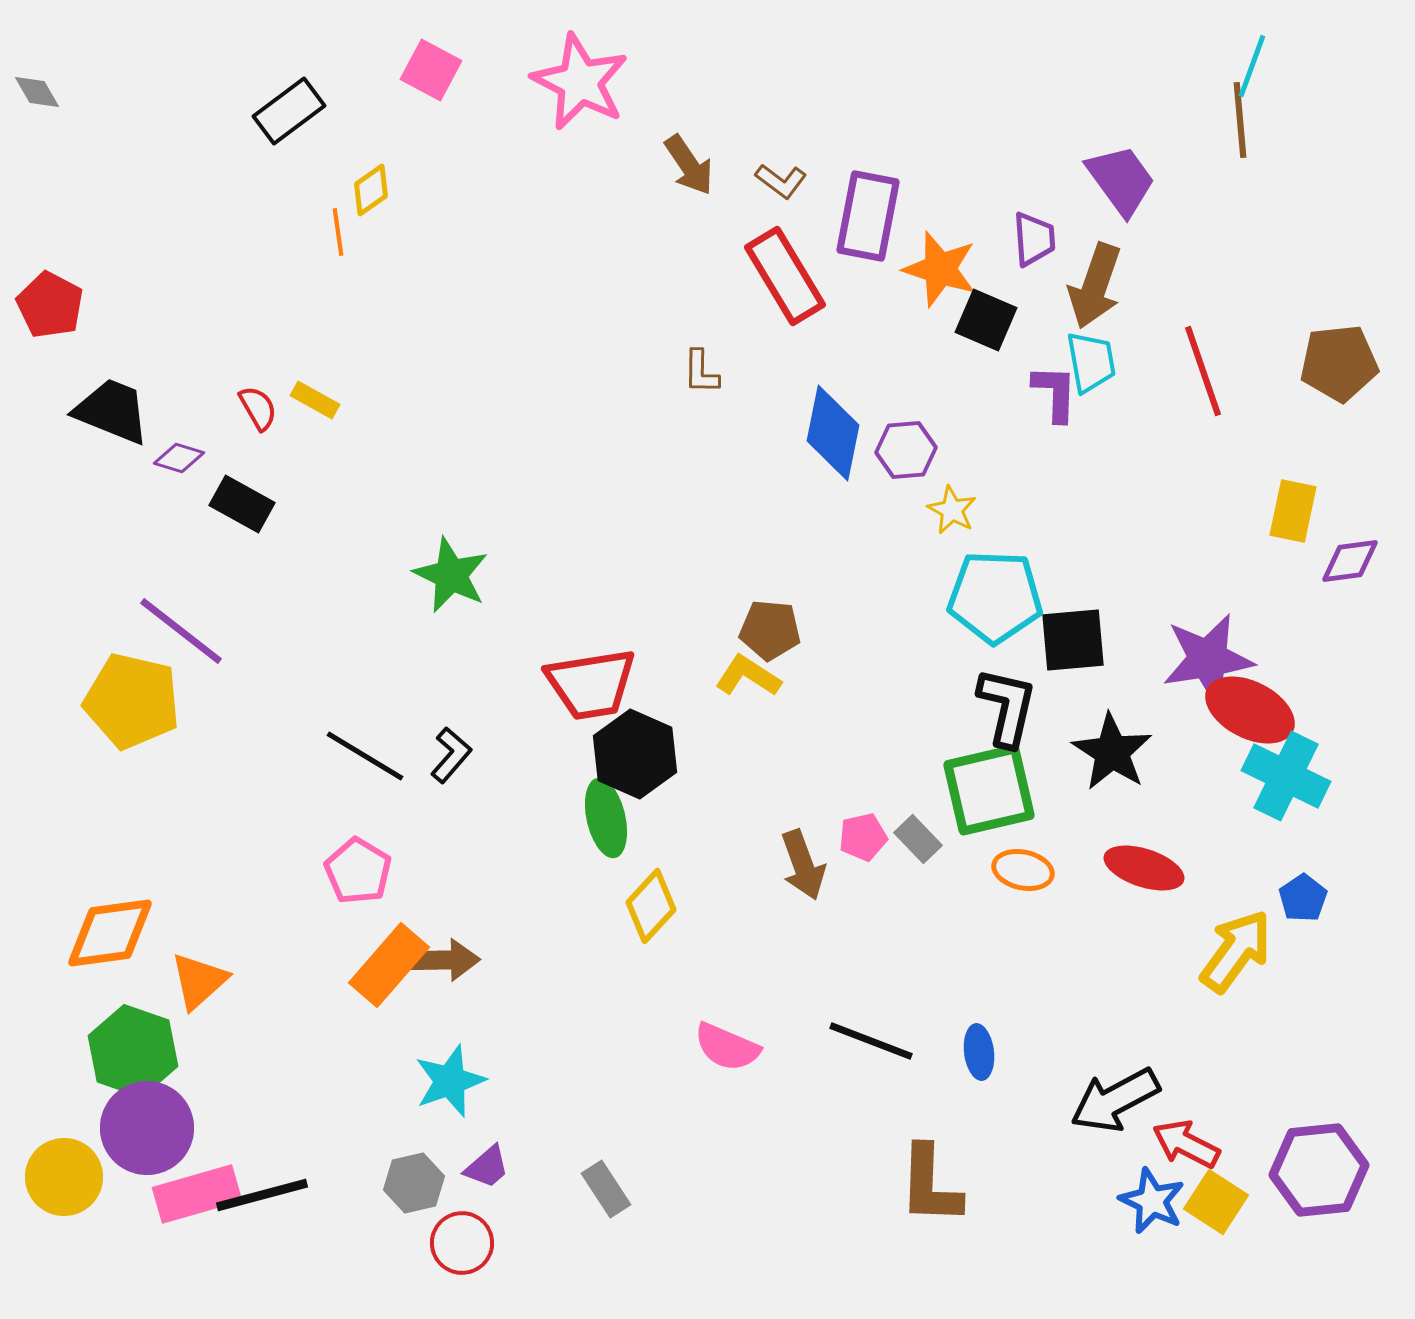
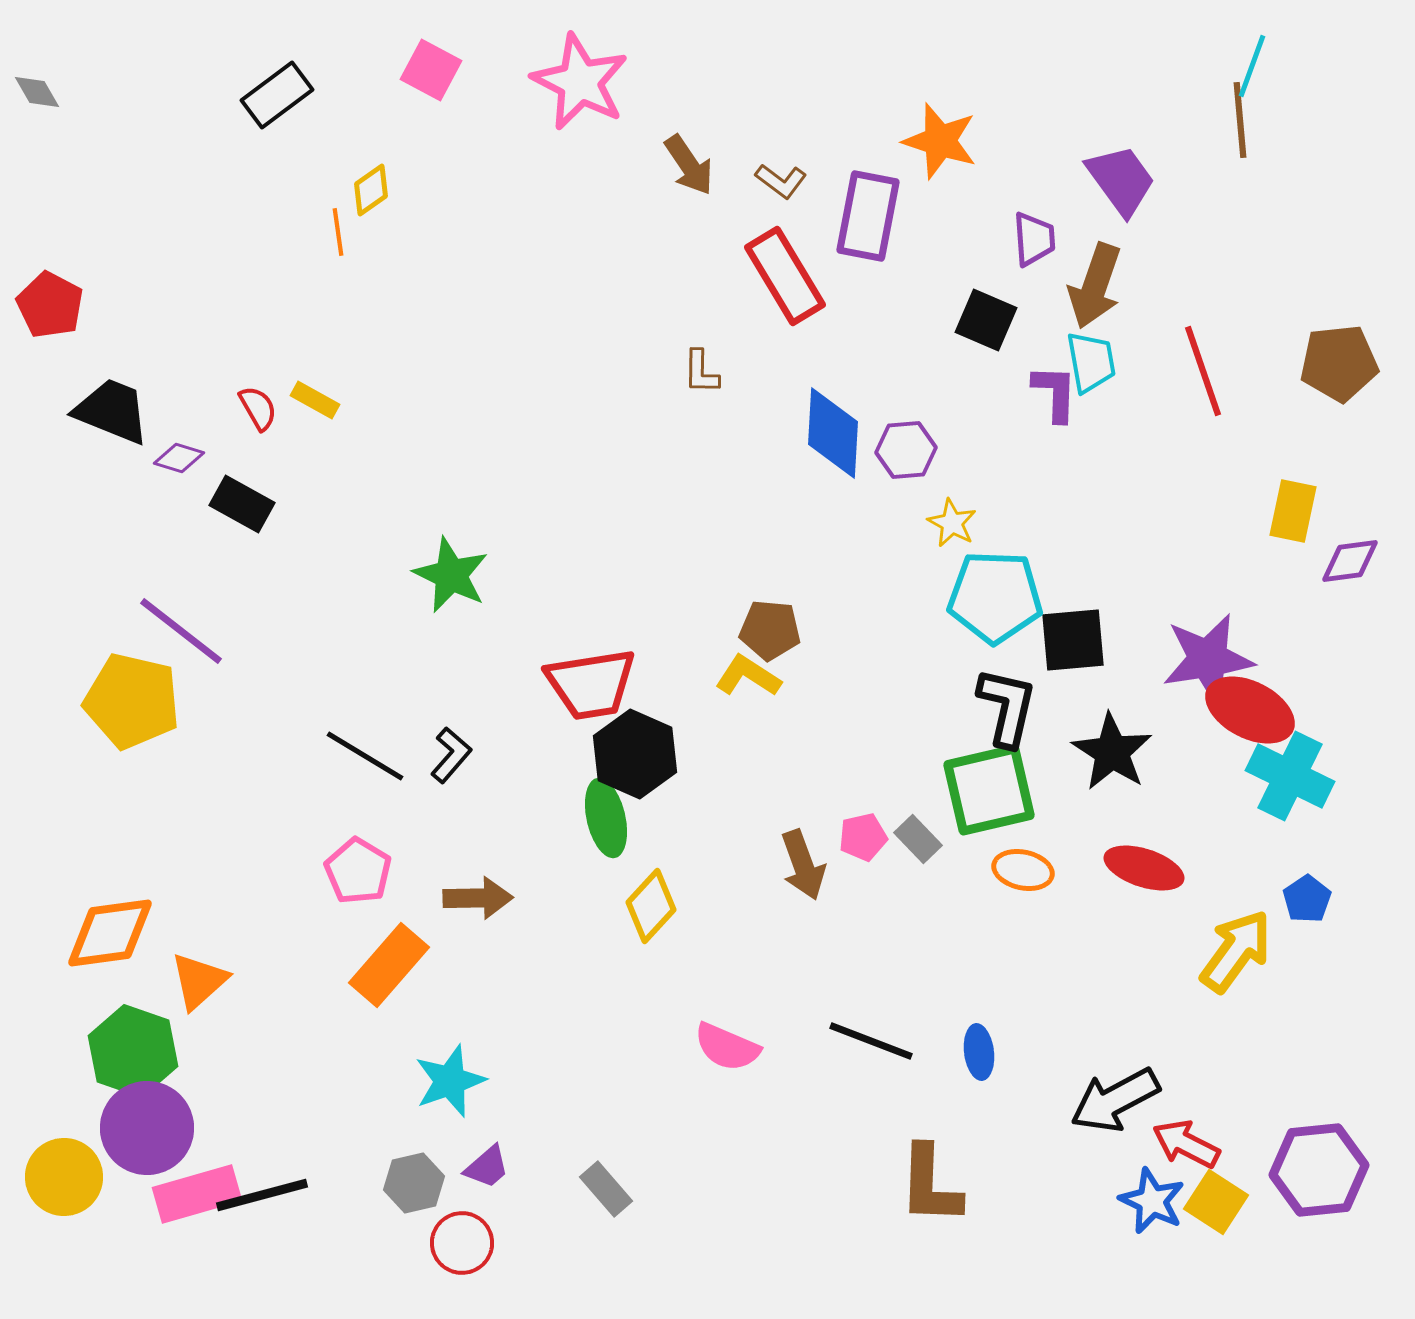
black rectangle at (289, 111): moved 12 px left, 16 px up
orange star at (940, 269): moved 128 px up
blue diamond at (833, 433): rotated 8 degrees counterclockwise
yellow star at (952, 510): moved 13 px down
cyan cross at (1286, 776): moved 4 px right
blue pentagon at (1303, 898): moved 4 px right, 1 px down
brown arrow at (445, 960): moved 33 px right, 62 px up
gray rectangle at (606, 1189): rotated 8 degrees counterclockwise
